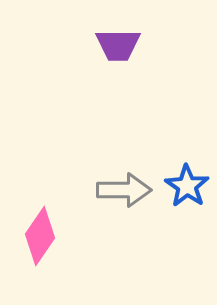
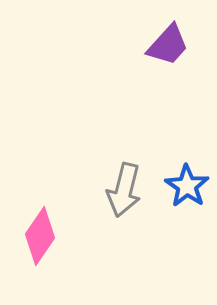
purple trapezoid: moved 50 px right; rotated 48 degrees counterclockwise
gray arrow: rotated 104 degrees clockwise
